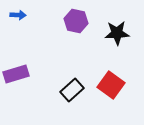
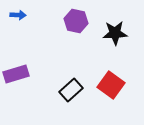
black star: moved 2 px left
black rectangle: moved 1 px left
